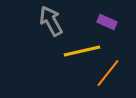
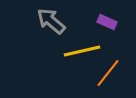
gray arrow: rotated 20 degrees counterclockwise
